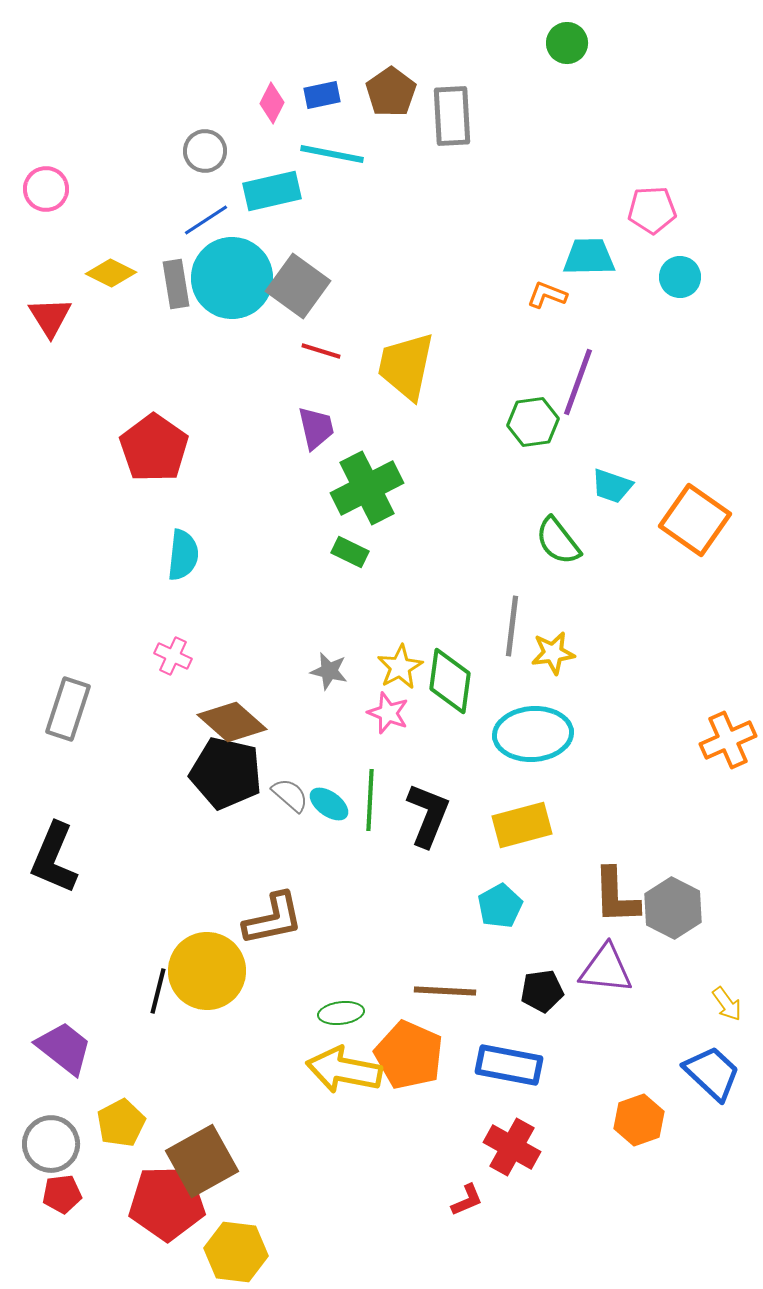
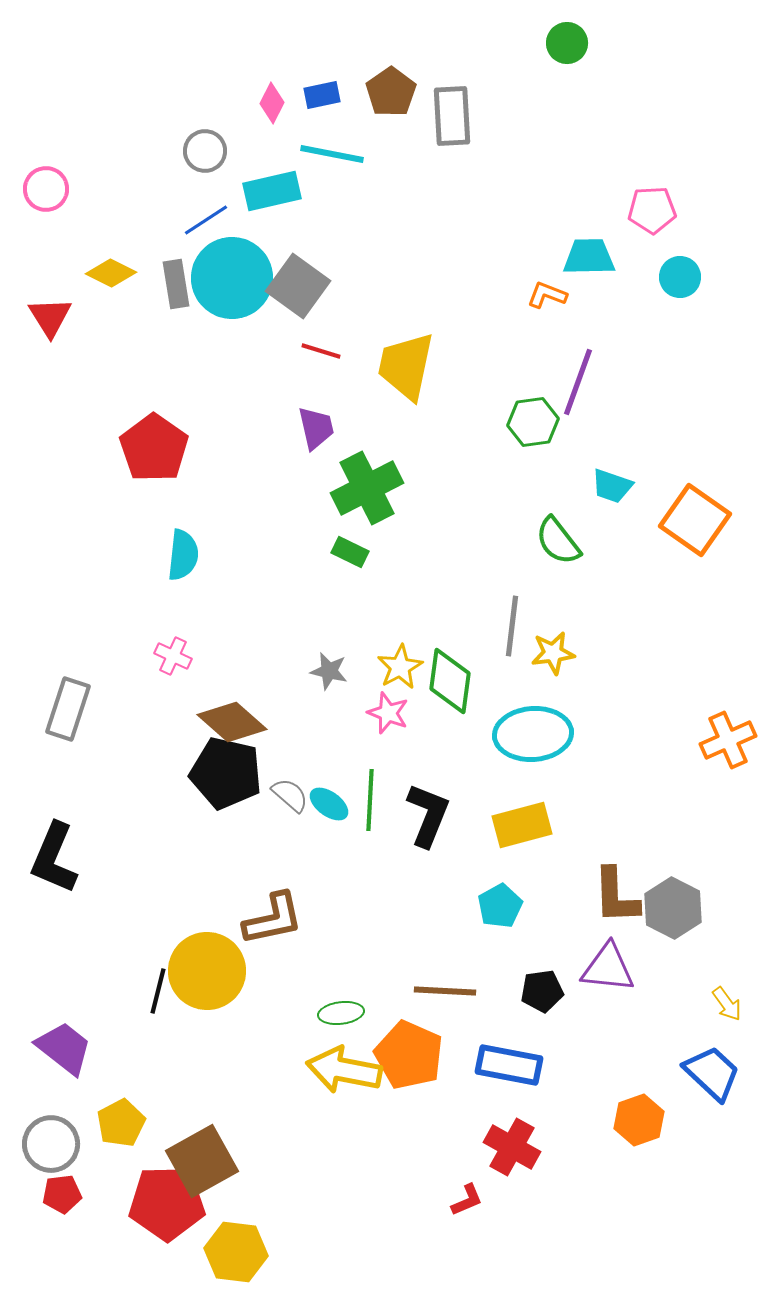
purple triangle at (606, 969): moved 2 px right, 1 px up
